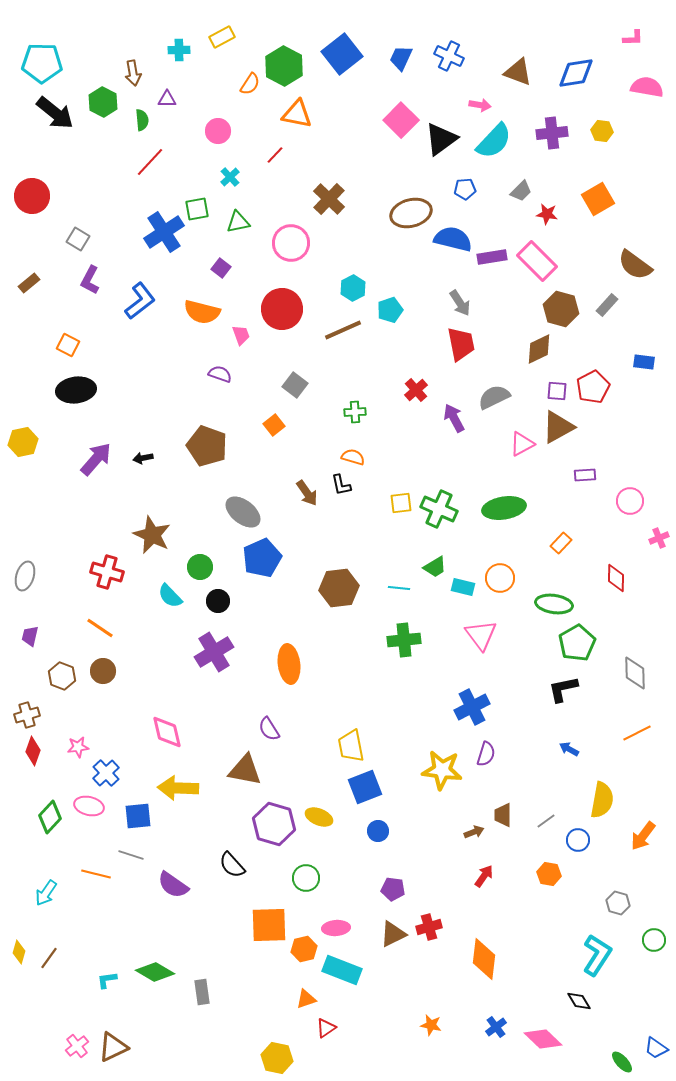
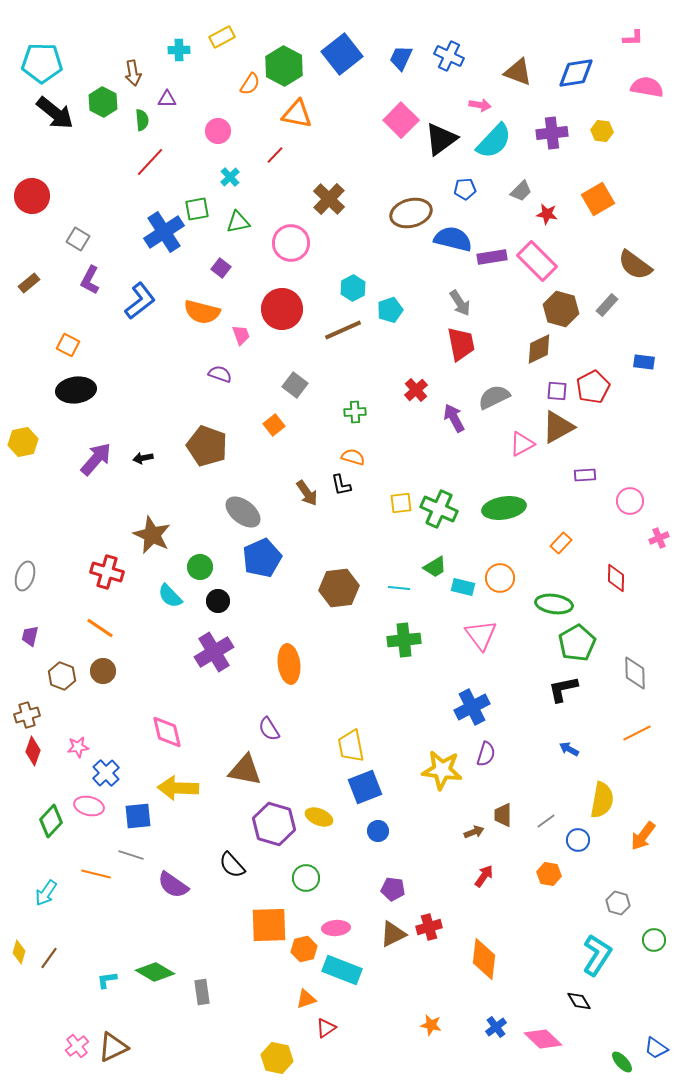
green diamond at (50, 817): moved 1 px right, 4 px down
